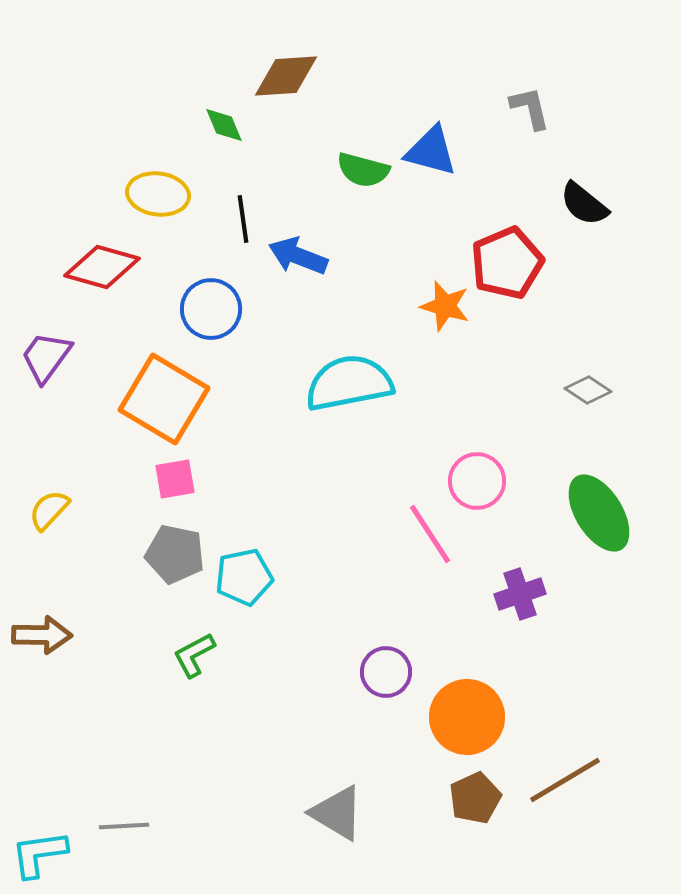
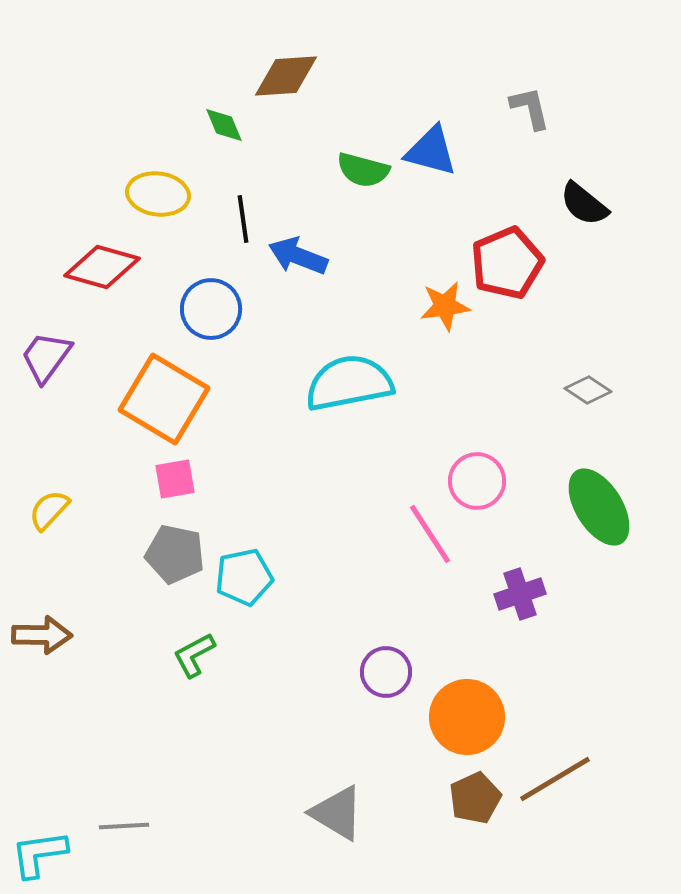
orange star: rotated 24 degrees counterclockwise
green ellipse: moved 6 px up
brown line: moved 10 px left, 1 px up
